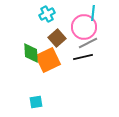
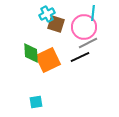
brown square: moved 1 px left, 14 px up; rotated 30 degrees counterclockwise
black line: moved 3 px left; rotated 12 degrees counterclockwise
